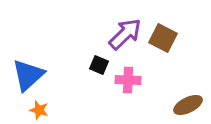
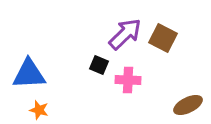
blue triangle: moved 1 px right, 1 px up; rotated 39 degrees clockwise
